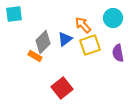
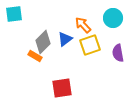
red square: rotated 30 degrees clockwise
